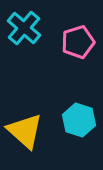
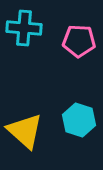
cyan cross: rotated 36 degrees counterclockwise
pink pentagon: moved 1 px right, 1 px up; rotated 20 degrees clockwise
